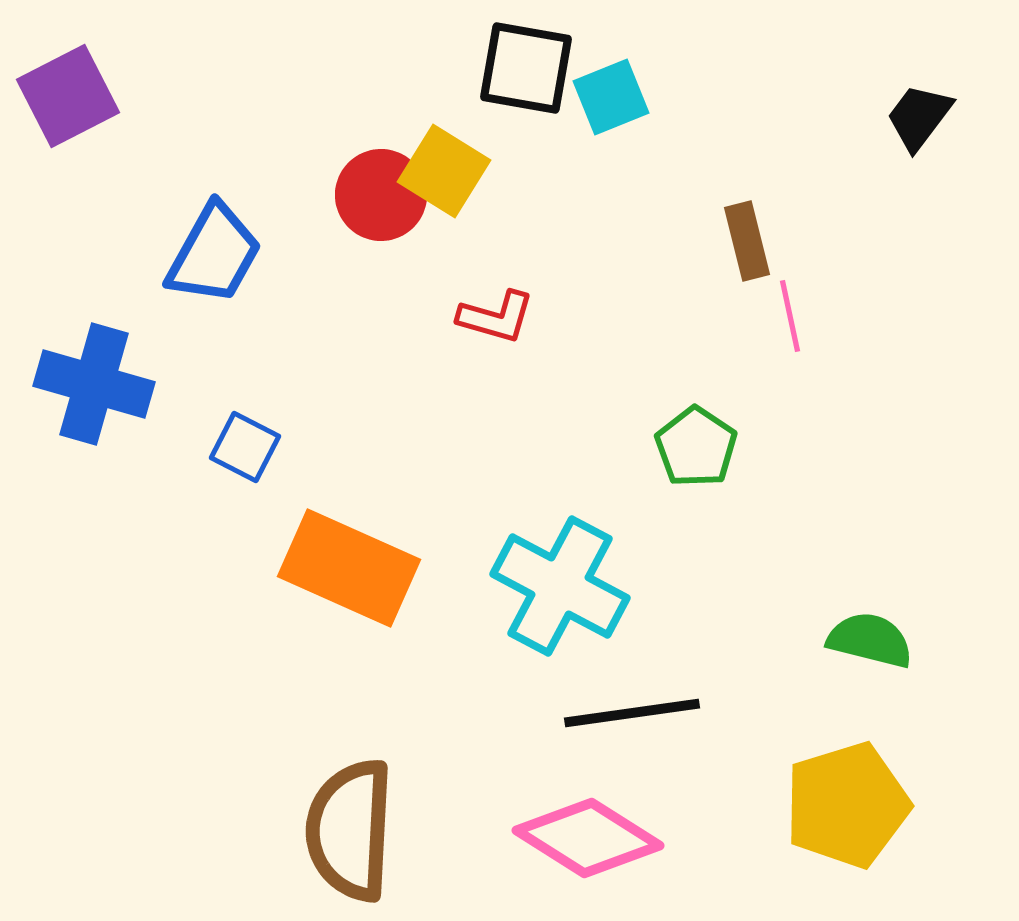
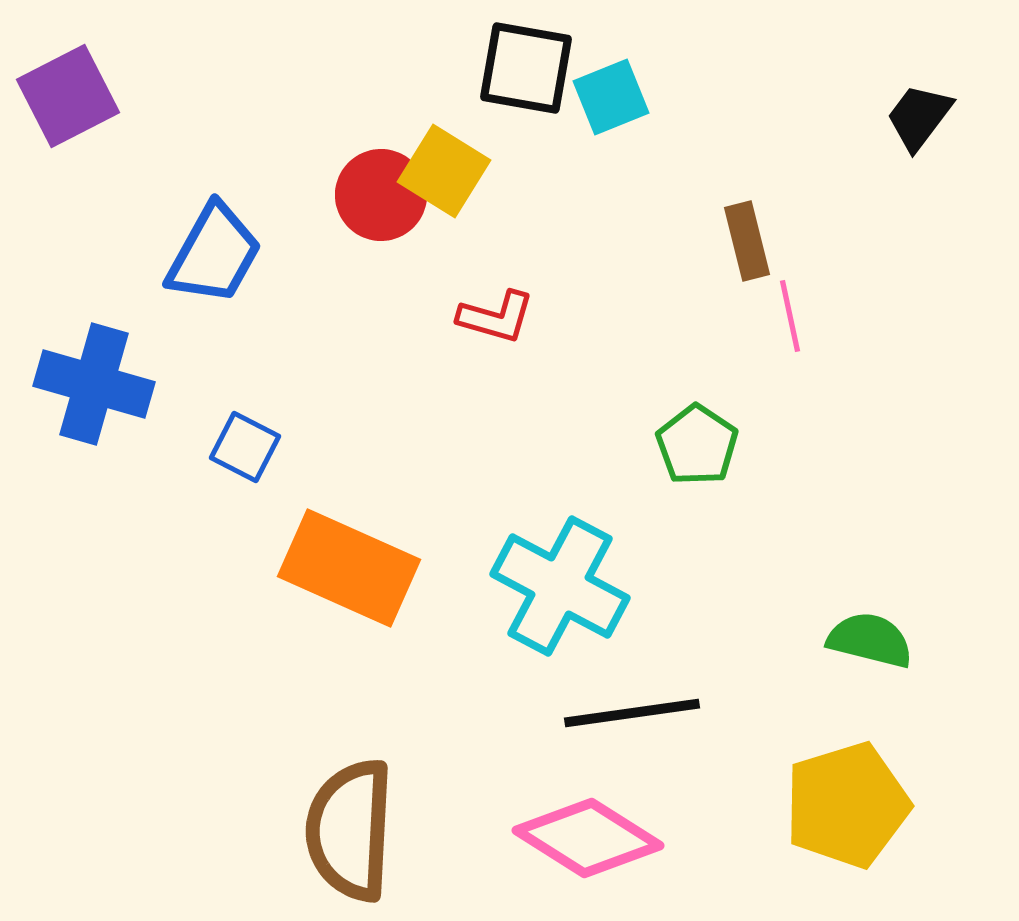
green pentagon: moved 1 px right, 2 px up
